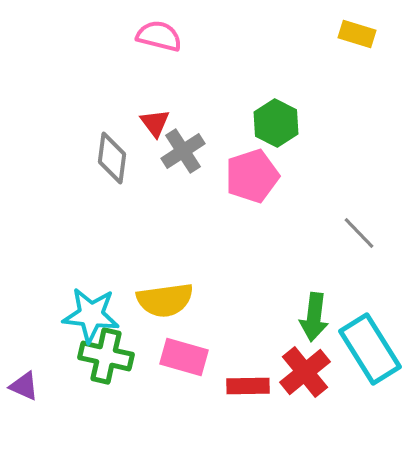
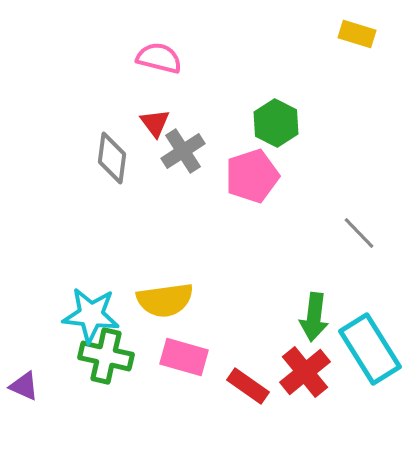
pink semicircle: moved 22 px down
red rectangle: rotated 36 degrees clockwise
